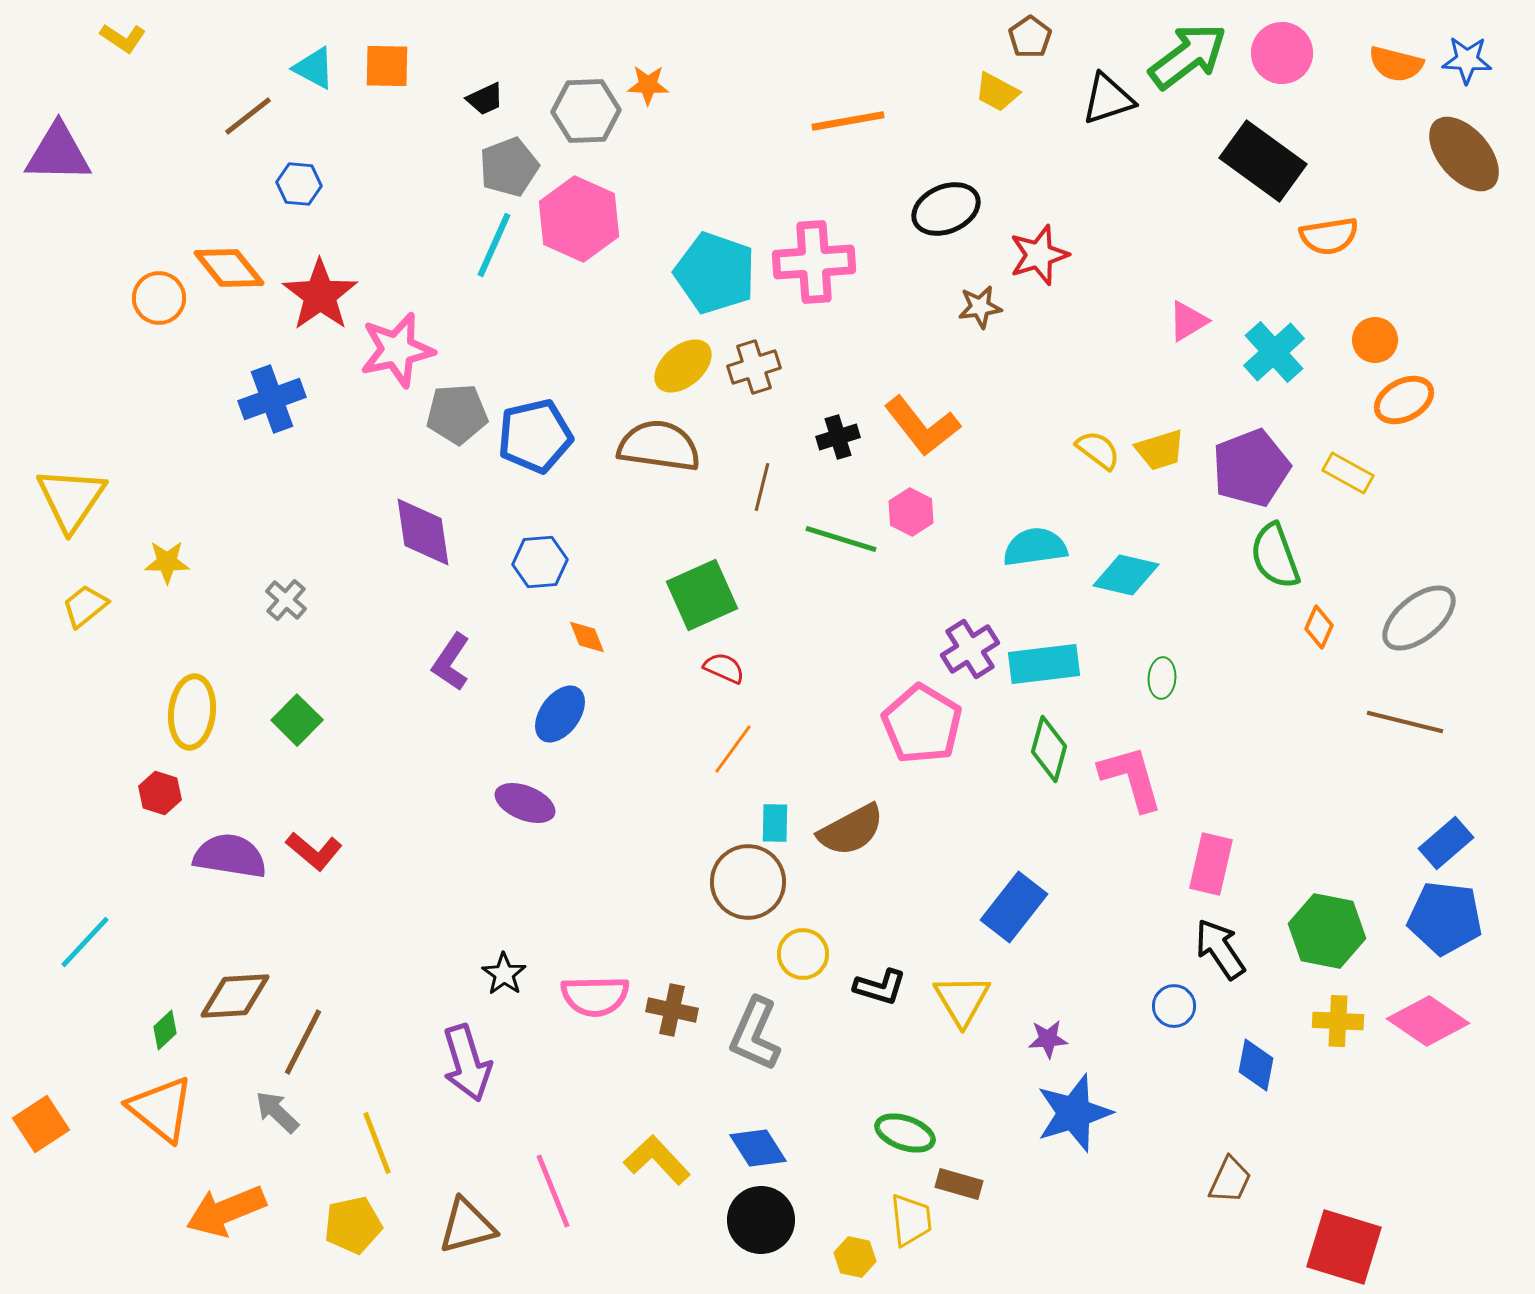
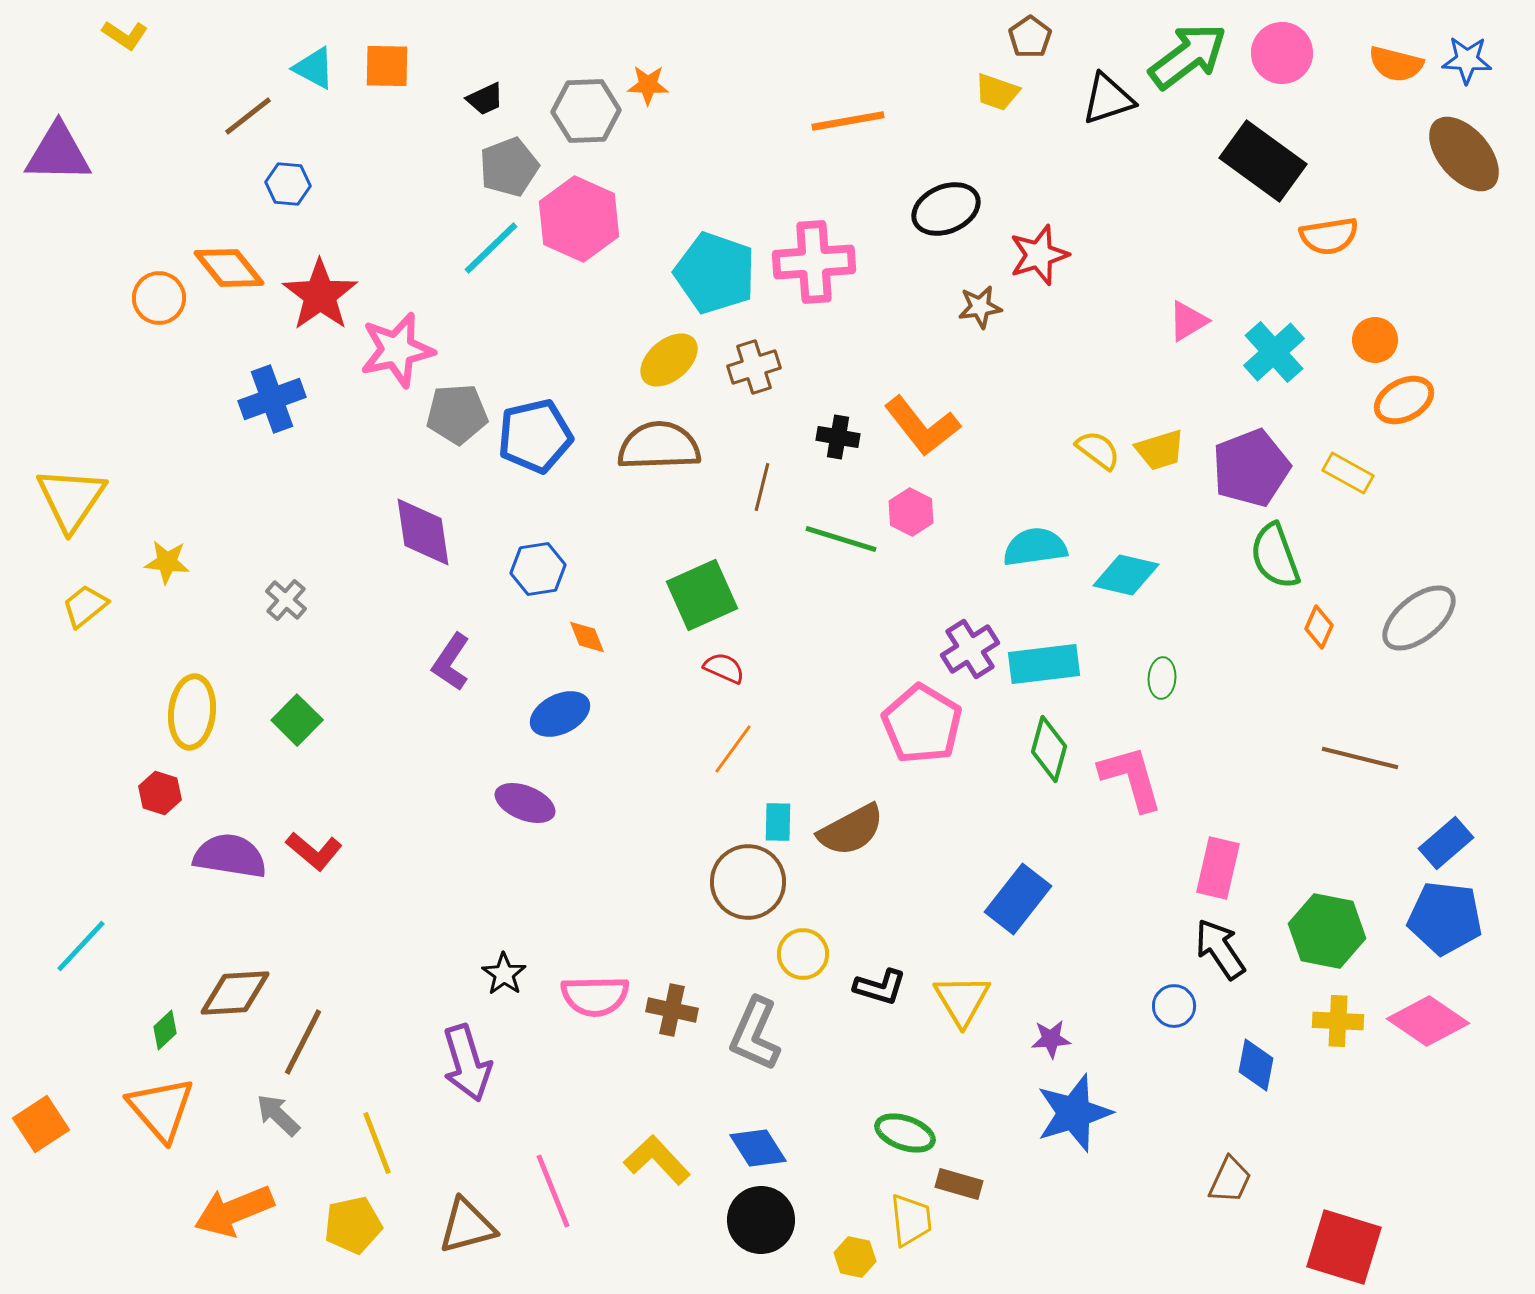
yellow L-shape at (123, 38): moved 2 px right, 3 px up
yellow trapezoid at (997, 92): rotated 9 degrees counterclockwise
blue hexagon at (299, 184): moved 11 px left
cyan line at (494, 245): moved 3 px left, 3 px down; rotated 22 degrees clockwise
yellow ellipse at (683, 366): moved 14 px left, 6 px up
black cross at (838, 437): rotated 27 degrees clockwise
brown semicircle at (659, 446): rotated 10 degrees counterclockwise
yellow star at (167, 562): rotated 6 degrees clockwise
blue hexagon at (540, 562): moved 2 px left, 7 px down; rotated 4 degrees counterclockwise
blue ellipse at (560, 714): rotated 28 degrees clockwise
brown line at (1405, 722): moved 45 px left, 36 px down
cyan rectangle at (775, 823): moved 3 px right, 1 px up
pink rectangle at (1211, 864): moved 7 px right, 4 px down
blue rectangle at (1014, 907): moved 4 px right, 8 px up
cyan line at (85, 942): moved 4 px left, 4 px down
brown diamond at (235, 996): moved 3 px up
purple star at (1048, 1039): moved 3 px right
orange triangle at (161, 1109): rotated 10 degrees clockwise
gray arrow at (277, 1112): moved 1 px right, 3 px down
orange arrow at (226, 1211): moved 8 px right
